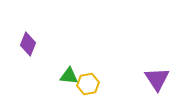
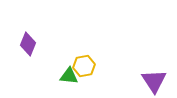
purple triangle: moved 3 px left, 2 px down
yellow hexagon: moved 4 px left, 18 px up
